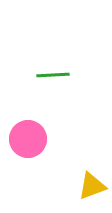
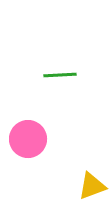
green line: moved 7 px right
